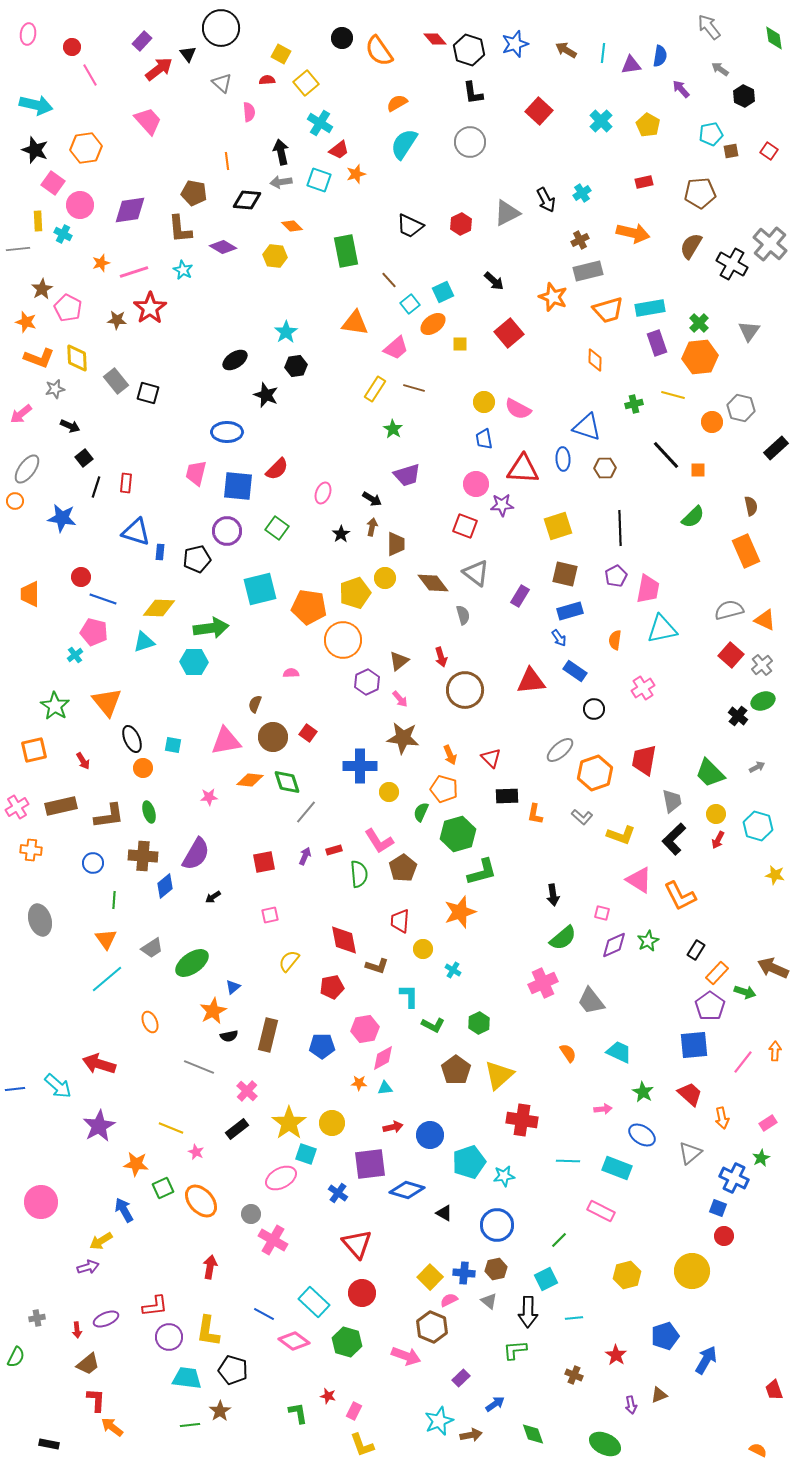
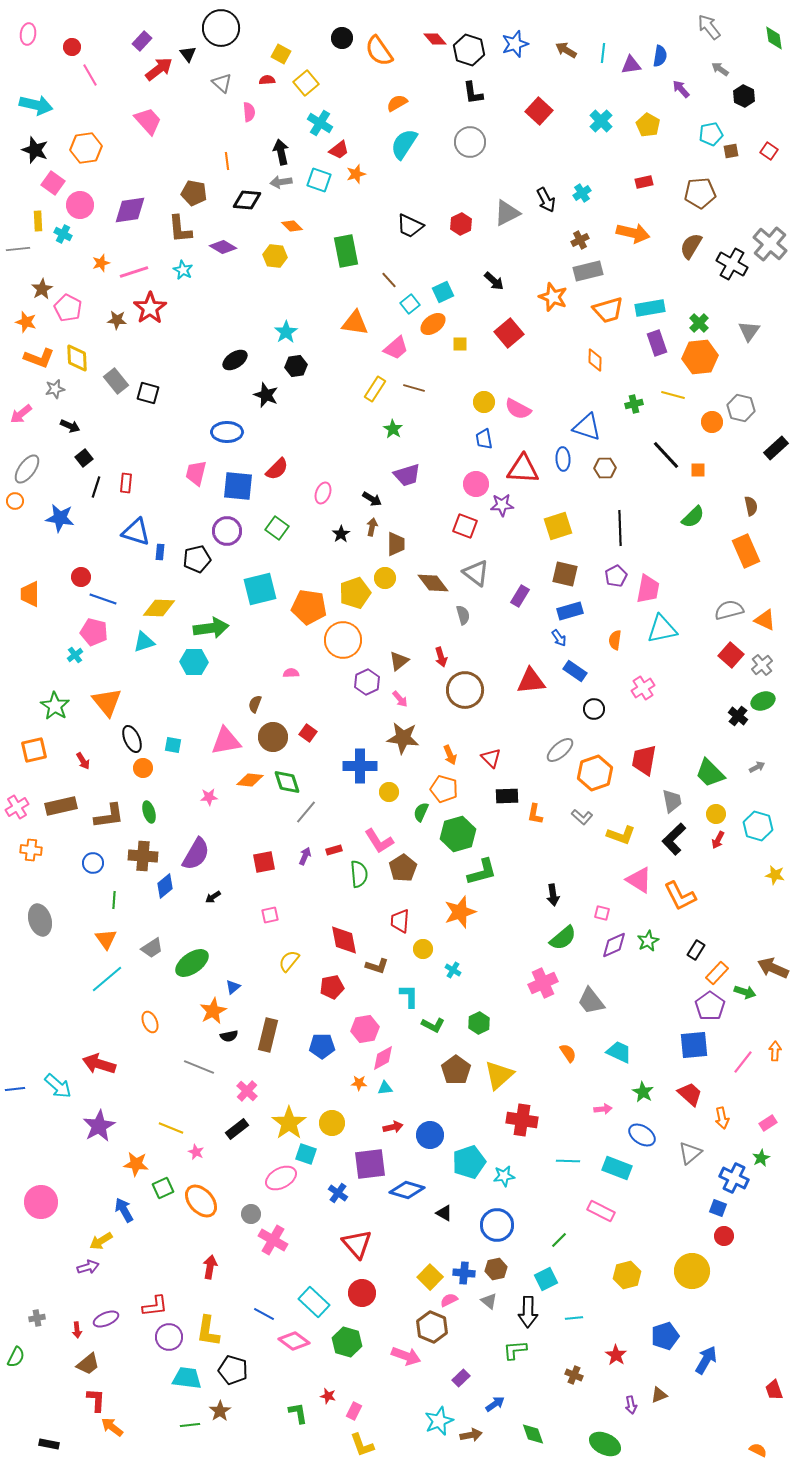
blue star at (62, 518): moved 2 px left
